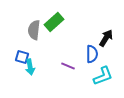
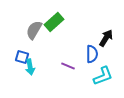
gray semicircle: rotated 24 degrees clockwise
